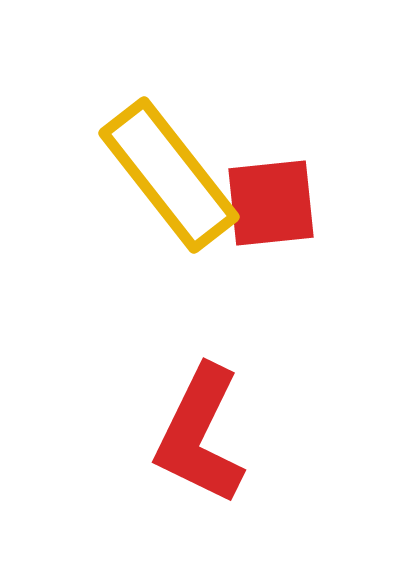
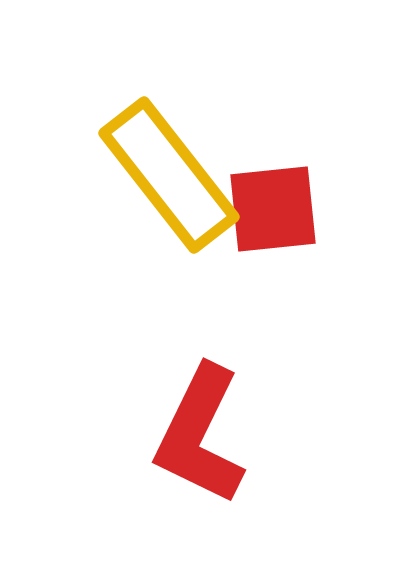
red square: moved 2 px right, 6 px down
